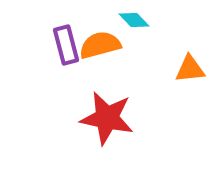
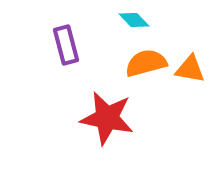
orange semicircle: moved 46 px right, 18 px down
orange triangle: rotated 16 degrees clockwise
